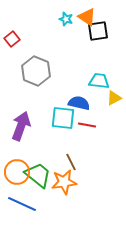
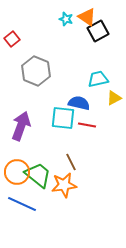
black square: rotated 20 degrees counterclockwise
cyan trapezoid: moved 1 px left, 2 px up; rotated 20 degrees counterclockwise
orange star: moved 3 px down
